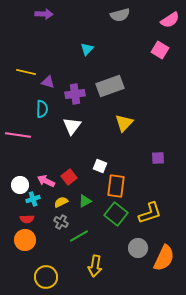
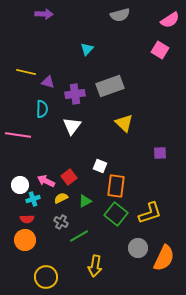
yellow triangle: rotated 30 degrees counterclockwise
purple square: moved 2 px right, 5 px up
yellow semicircle: moved 4 px up
